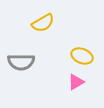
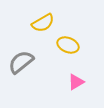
yellow ellipse: moved 14 px left, 11 px up
gray semicircle: rotated 140 degrees clockwise
